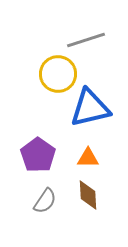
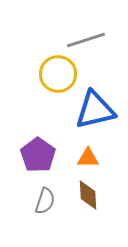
blue triangle: moved 5 px right, 2 px down
gray semicircle: rotated 16 degrees counterclockwise
